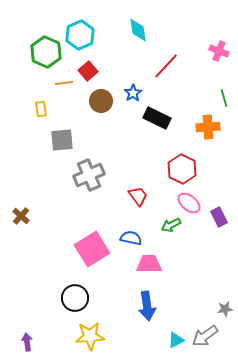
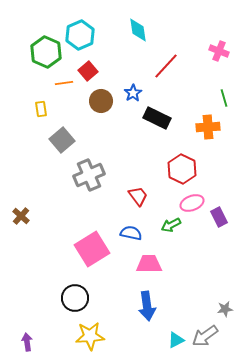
gray square: rotated 35 degrees counterclockwise
pink ellipse: moved 3 px right; rotated 60 degrees counterclockwise
blue semicircle: moved 5 px up
